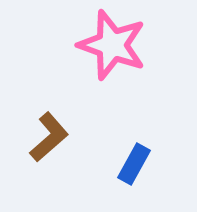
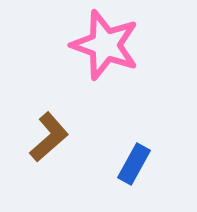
pink star: moved 7 px left
